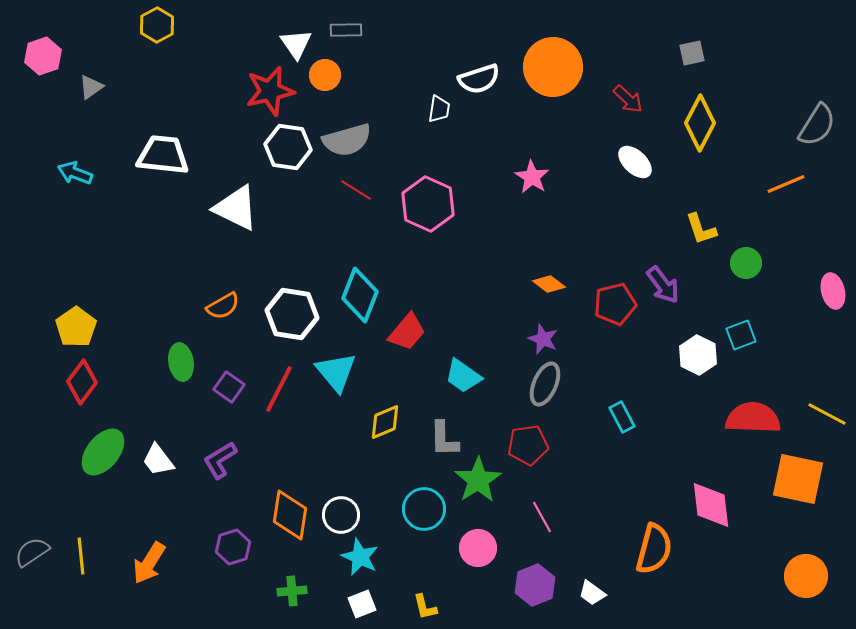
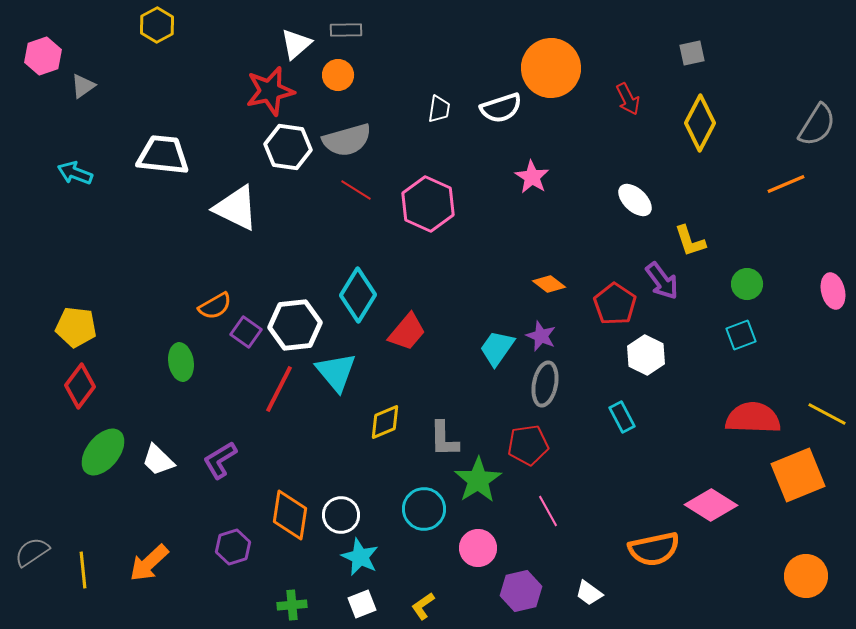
white triangle at (296, 44): rotated 24 degrees clockwise
orange circle at (553, 67): moved 2 px left, 1 px down
orange circle at (325, 75): moved 13 px right
white semicircle at (479, 79): moved 22 px right, 29 px down
gray triangle at (91, 87): moved 8 px left, 1 px up
red arrow at (628, 99): rotated 20 degrees clockwise
white ellipse at (635, 162): moved 38 px down
yellow L-shape at (701, 229): moved 11 px left, 12 px down
green circle at (746, 263): moved 1 px right, 21 px down
purple arrow at (663, 285): moved 1 px left, 4 px up
cyan diamond at (360, 295): moved 2 px left; rotated 10 degrees clockwise
red pentagon at (615, 304): rotated 24 degrees counterclockwise
orange semicircle at (223, 306): moved 8 px left
white hexagon at (292, 314): moved 3 px right, 11 px down; rotated 15 degrees counterclockwise
yellow pentagon at (76, 327): rotated 30 degrees counterclockwise
purple star at (543, 339): moved 2 px left, 3 px up
white hexagon at (698, 355): moved 52 px left
cyan trapezoid at (463, 376): moved 34 px right, 28 px up; rotated 90 degrees clockwise
red diamond at (82, 382): moved 2 px left, 4 px down
gray ellipse at (545, 384): rotated 12 degrees counterclockwise
purple square at (229, 387): moved 17 px right, 55 px up
white trapezoid at (158, 460): rotated 9 degrees counterclockwise
orange square at (798, 479): moved 4 px up; rotated 34 degrees counterclockwise
pink diamond at (711, 505): rotated 51 degrees counterclockwise
pink line at (542, 517): moved 6 px right, 6 px up
orange semicircle at (654, 549): rotated 63 degrees clockwise
yellow line at (81, 556): moved 2 px right, 14 px down
orange arrow at (149, 563): rotated 15 degrees clockwise
purple hexagon at (535, 585): moved 14 px left, 6 px down; rotated 9 degrees clockwise
green cross at (292, 591): moved 14 px down
white trapezoid at (592, 593): moved 3 px left
yellow L-shape at (425, 607): moved 2 px left, 1 px up; rotated 68 degrees clockwise
